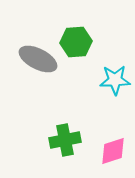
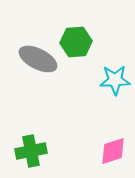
green cross: moved 34 px left, 11 px down
